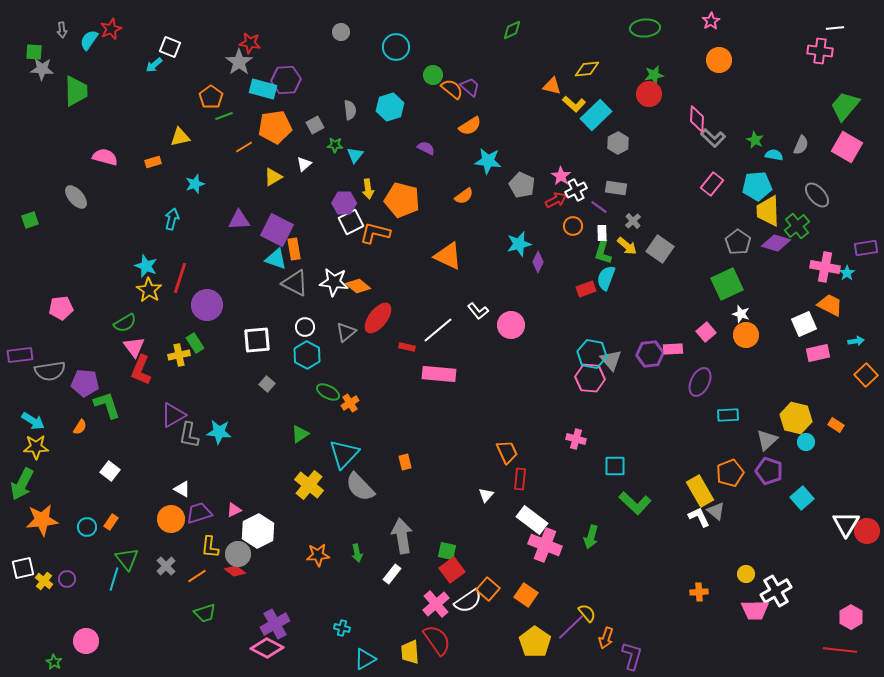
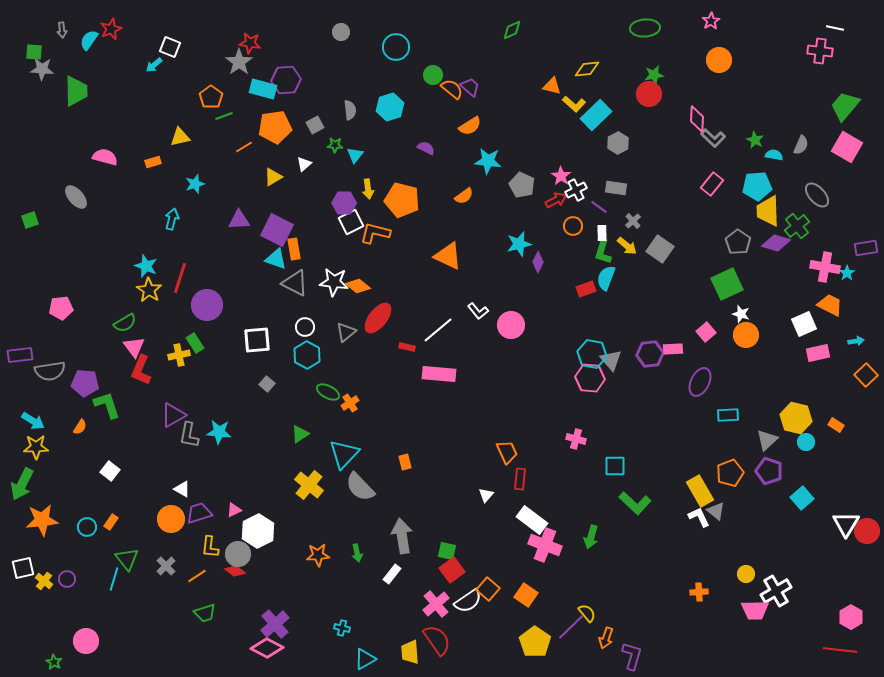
white line at (835, 28): rotated 18 degrees clockwise
purple cross at (275, 624): rotated 12 degrees counterclockwise
